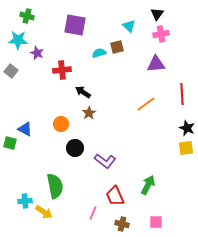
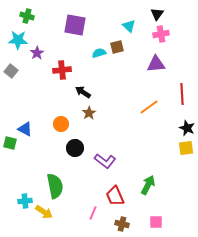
purple star: rotated 16 degrees clockwise
orange line: moved 3 px right, 3 px down
